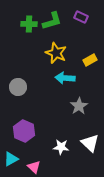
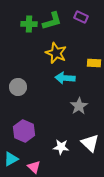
yellow rectangle: moved 4 px right, 3 px down; rotated 32 degrees clockwise
